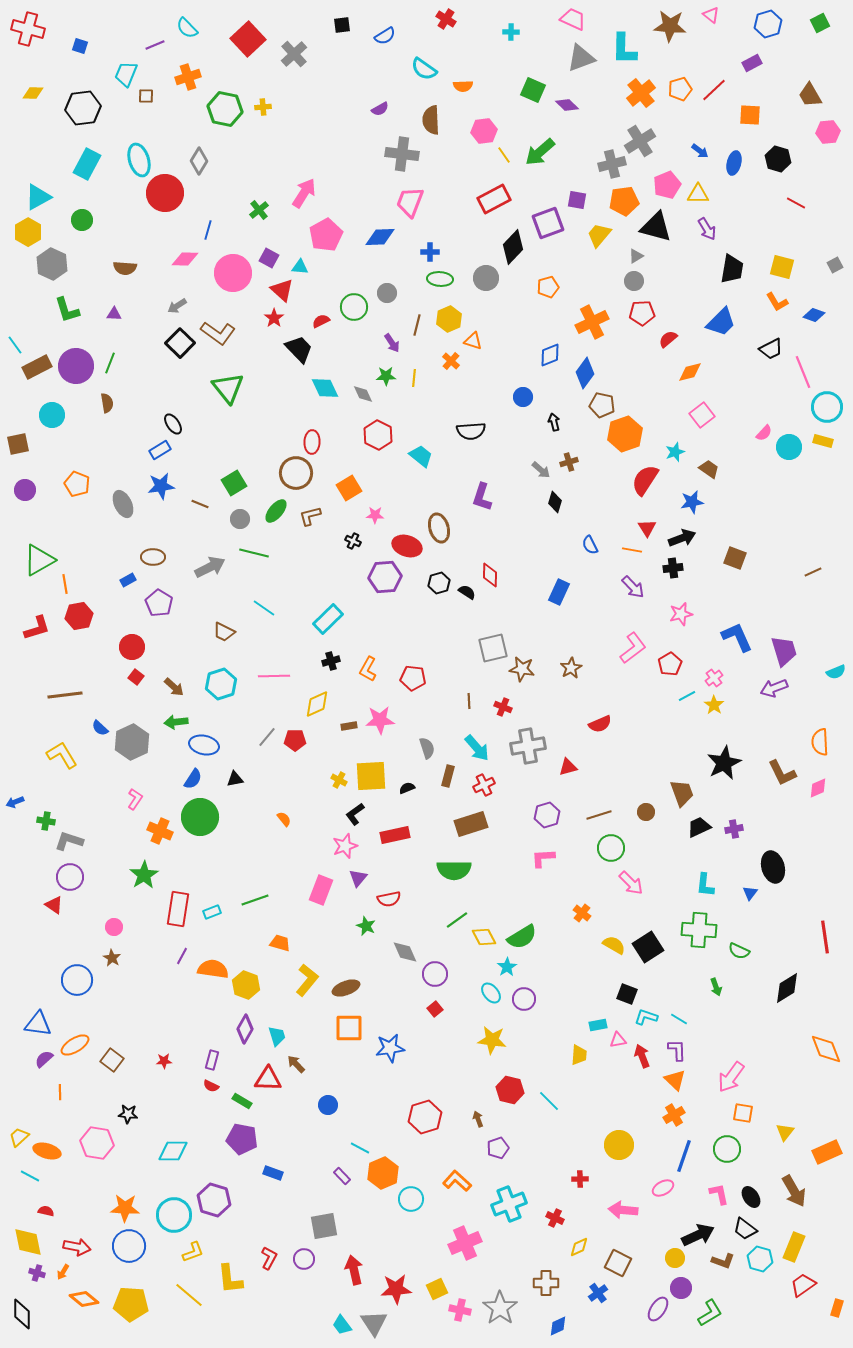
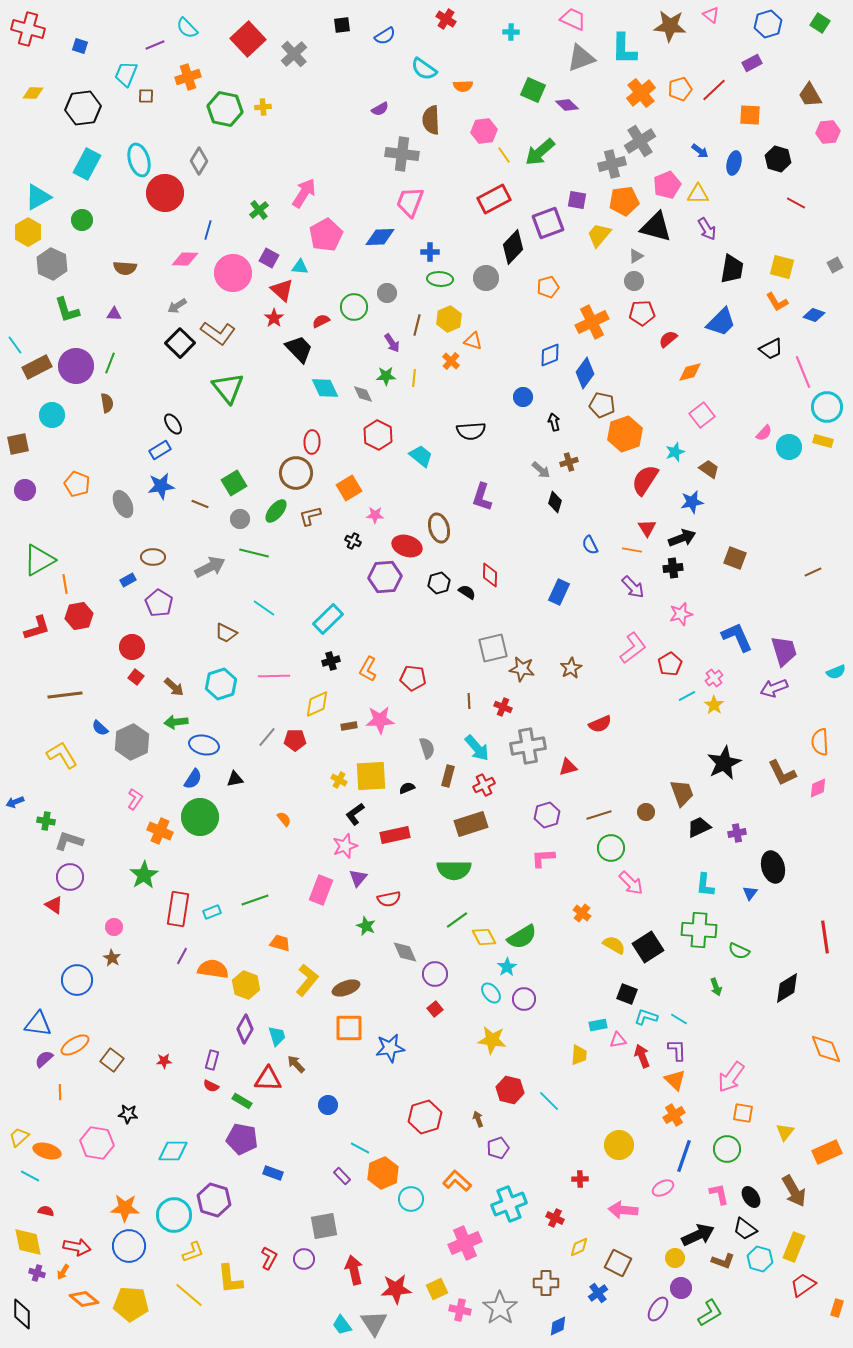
green square at (820, 23): rotated 30 degrees counterclockwise
brown trapezoid at (224, 632): moved 2 px right, 1 px down
purple cross at (734, 829): moved 3 px right, 4 px down
